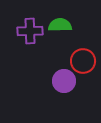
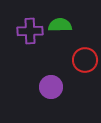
red circle: moved 2 px right, 1 px up
purple circle: moved 13 px left, 6 px down
